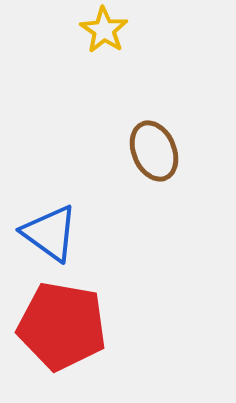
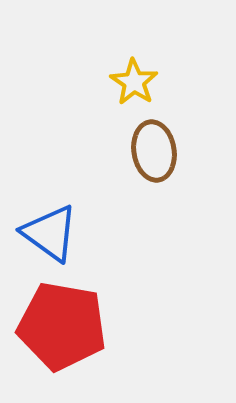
yellow star: moved 30 px right, 52 px down
brown ellipse: rotated 14 degrees clockwise
